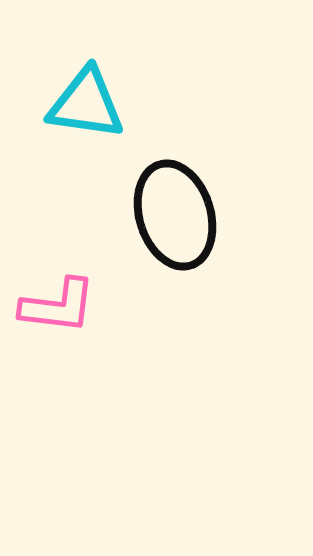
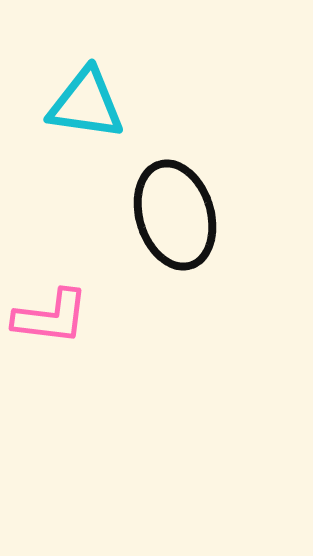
pink L-shape: moved 7 px left, 11 px down
